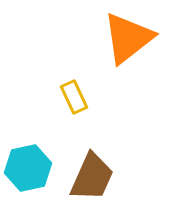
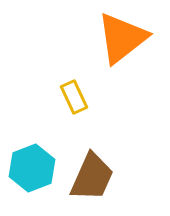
orange triangle: moved 6 px left
cyan hexagon: moved 4 px right; rotated 9 degrees counterclockwise
